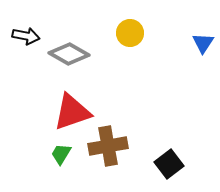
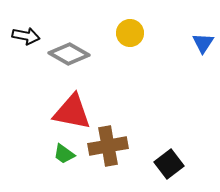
red triangle: rotated 30 degrees clockwise
green trapezoid: moved 3 px right; rotated 85 degrees counterclockwise
